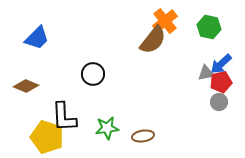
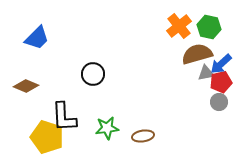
orange cross: moved 14 px right, 5 px down
brown semicircle: moved 44 px right, 14 px down; rotated 144 degrees counterclockwise
